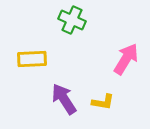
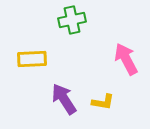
green cross: rotated 36 degrees counterclockwise
pink arrow: rotated 60 degrees counterclockwise
